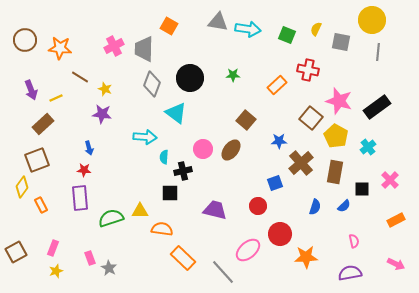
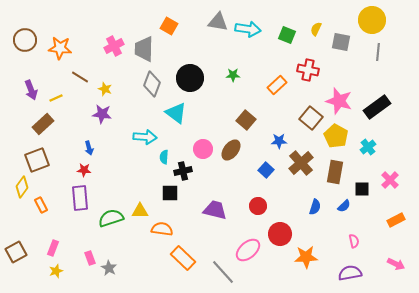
blue square at (275, 183): moved 9 px left, 13 px up; rotated 28 degrees counterclockwise
